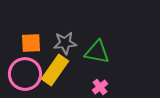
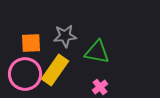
gray star: moved 7 px up
